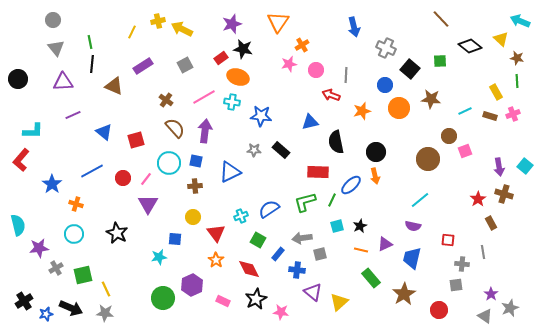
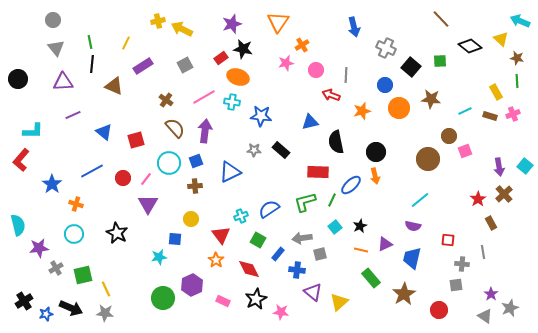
yellow line at (132, 32): moved 6 px left, 11 px down
pink star at (289, 64): moved 3 px left, 1 px up
black square at (410, 69): moved 1 px right, 2 px up
blue square at (196, 161): rotated 32 degrees counterclockwise
brown cross at (504, 194): rotated 30 degrees clockwise
yellow circle at (193, 217): moved 2 px left, 2 px down
cyan square at (337, 226): moved 2 px left, 1 px down; rotated 24 degrees counterclockwise
red triangle at (216, 233): moved 5 px right, 2 px down
